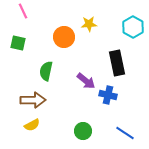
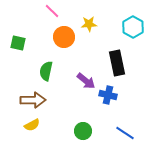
pink line: moved 29 px right; rotated 21 degrees counterclockwise
